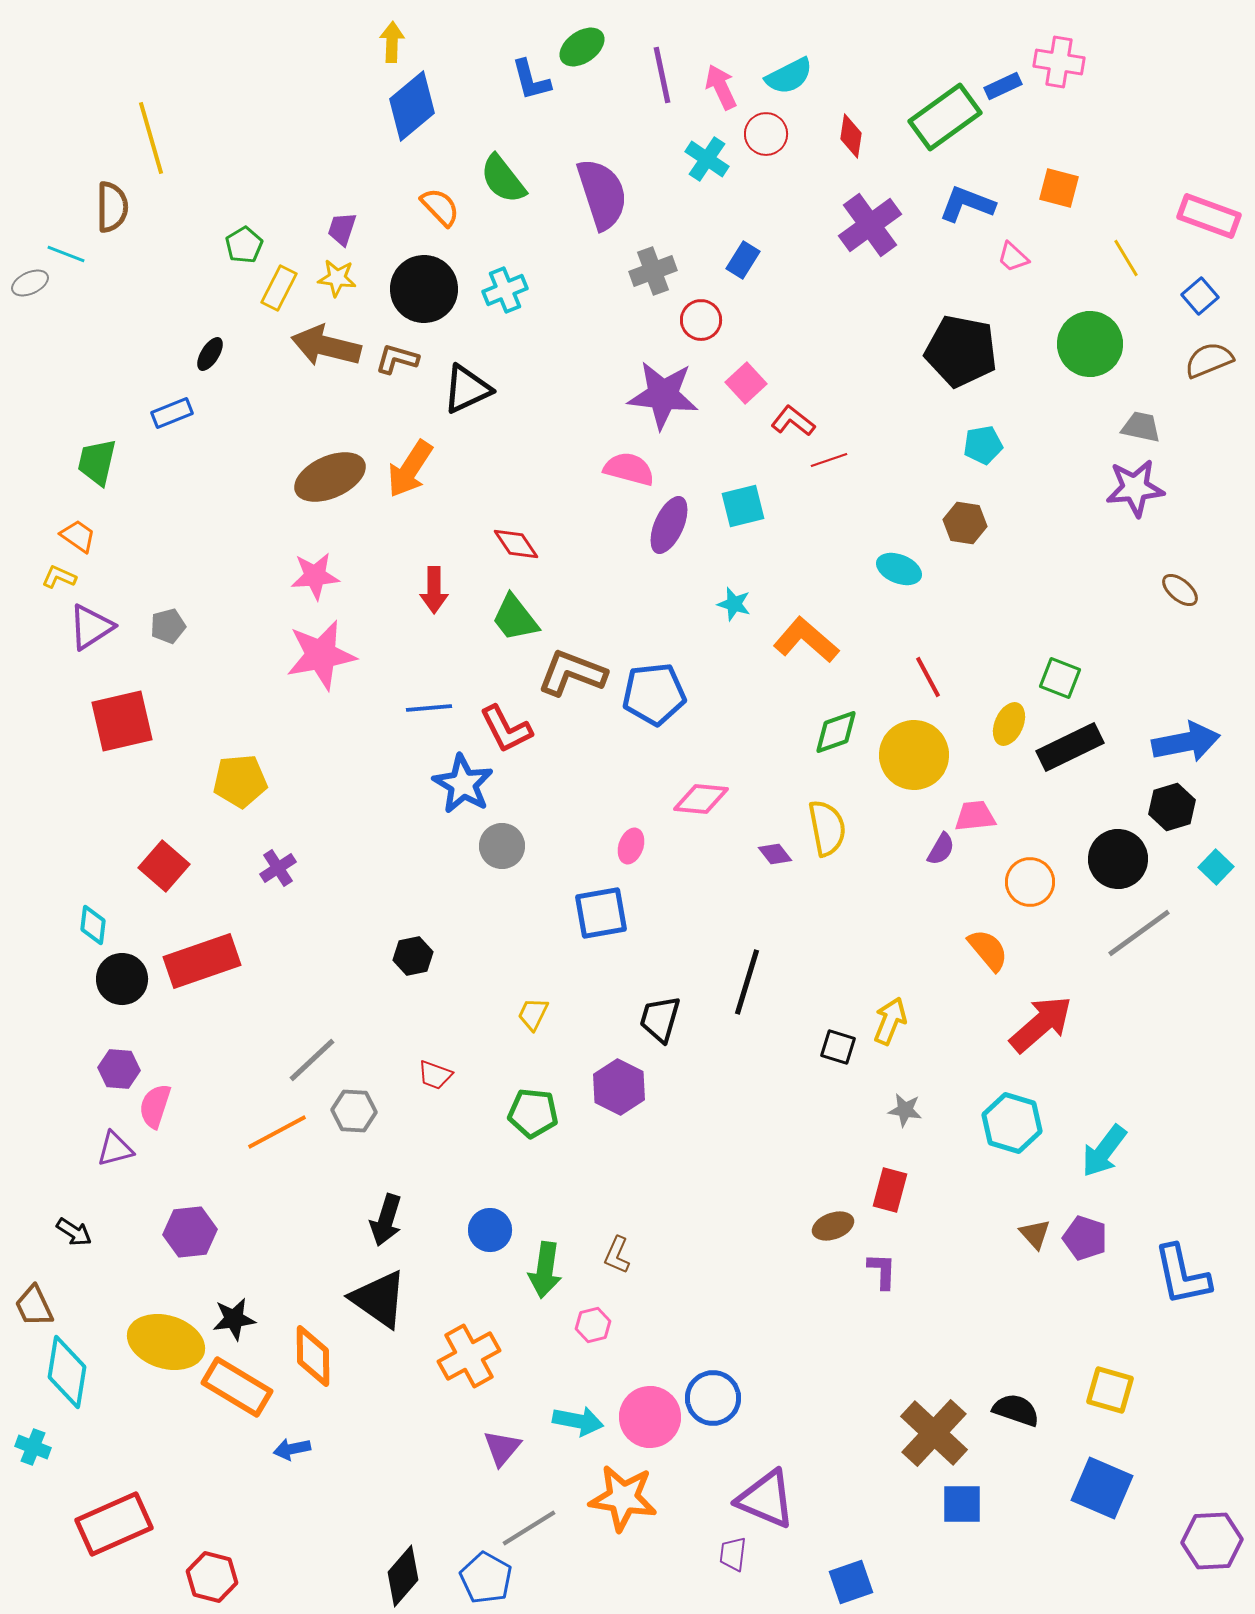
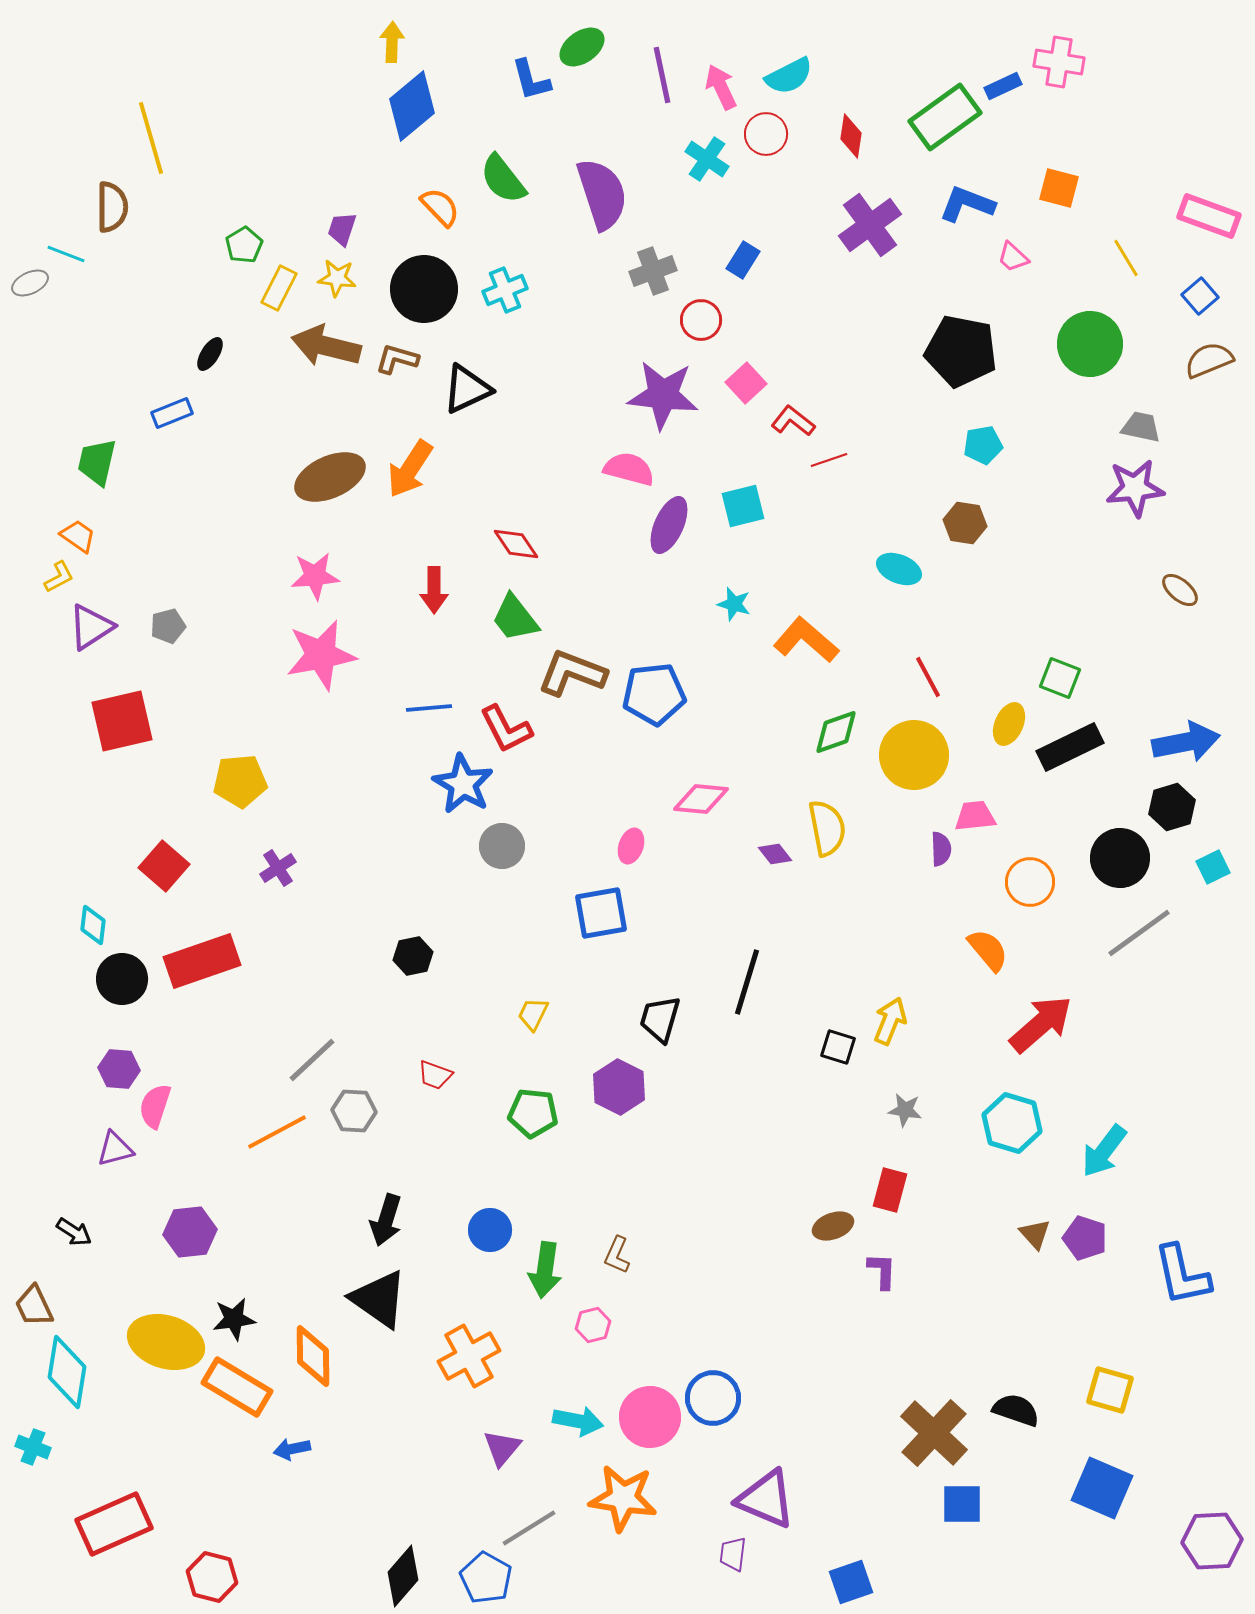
yellow L-shape at (59, 577): rotated 128 degrees clockwise
purple semicircle at (941, 849): rotated 32 degrees counterclockwise
black circle at (1118, 859): moved 2 px right, 1 px up
cyan square at (1216, 867): moved 3 px left; rotated 20 degrees clockwise
